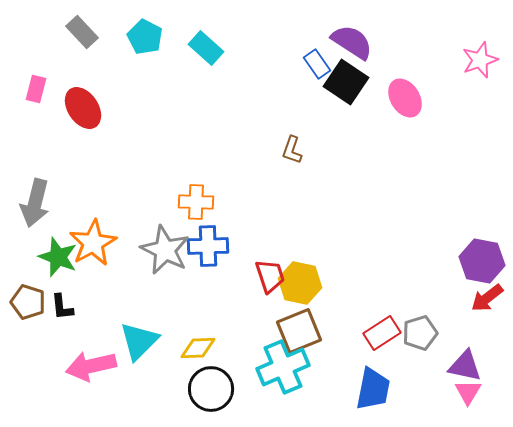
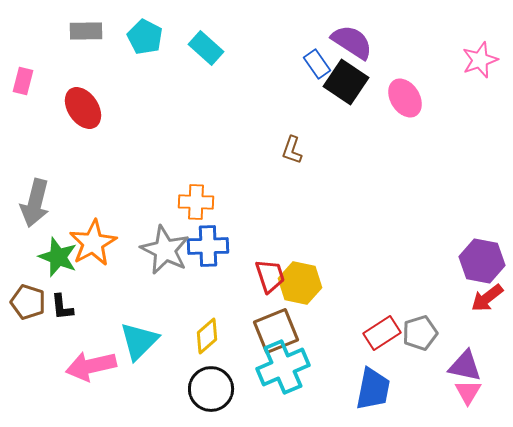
gray rectangle: moved 4 px right, 1 px up; rotated 48 degrees counterclockwise
pink rectangle: moved 13 px left, 8 px up
brown square: moved 23 px left
yellow diamond: moved 9 px right, 12 px up; rotated 39 degrees counterclockwise
